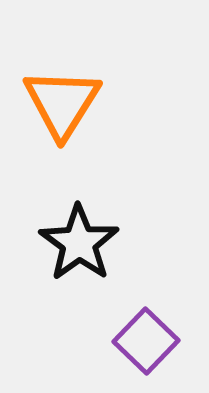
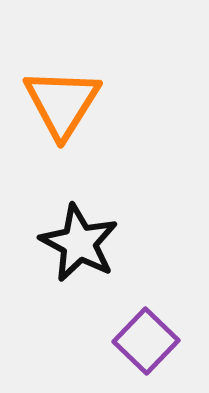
black star: rotated 8 degrees counterclockwise
